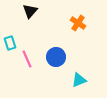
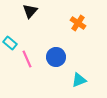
cyan rectangle: rotated 32 degrees counterclockwise
